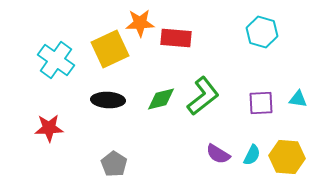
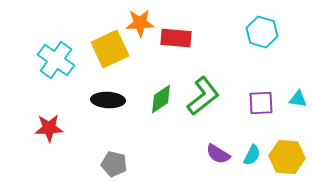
green diamond: rotated 20 degrees counterclockwise
gray pentagon: rotated 20 degrees counterclockwise
